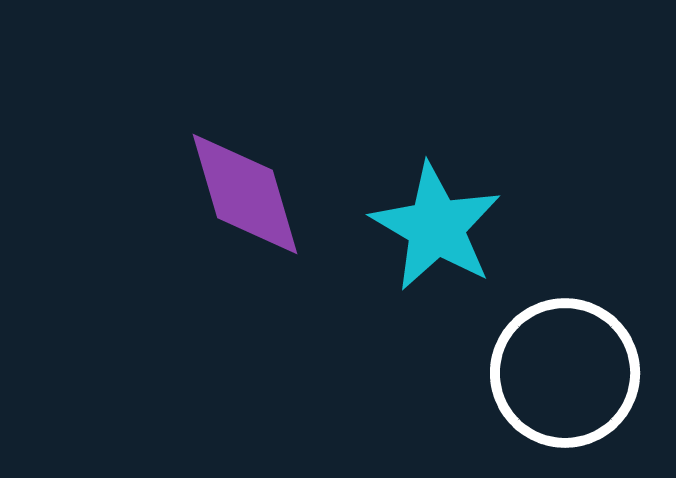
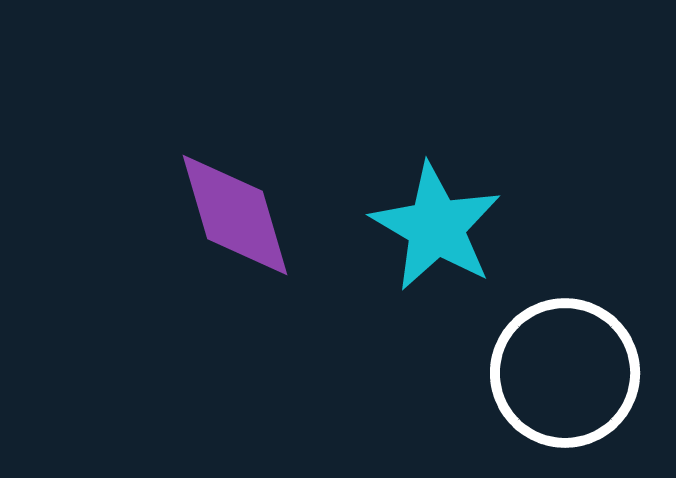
purple diamond: moved 10 px left, 21 px down
